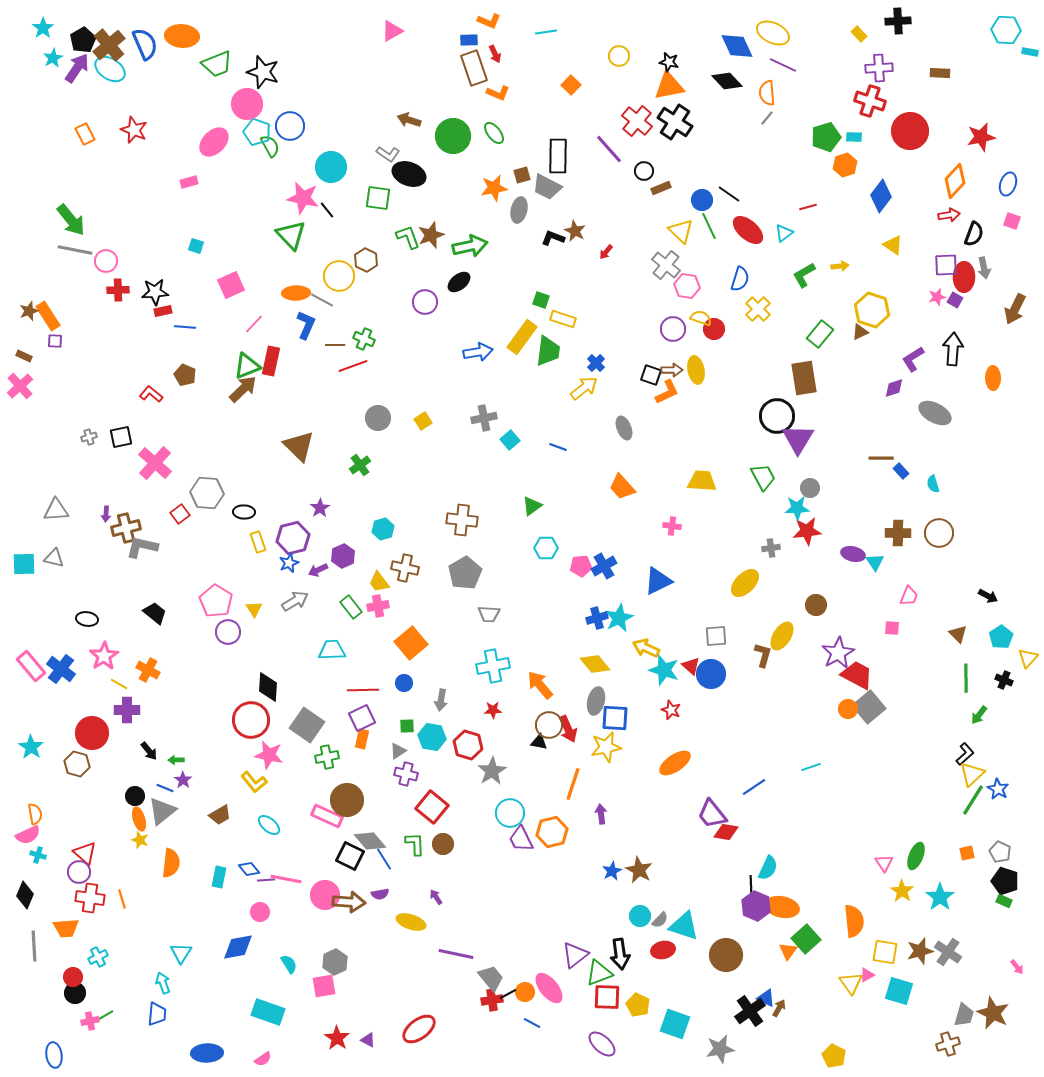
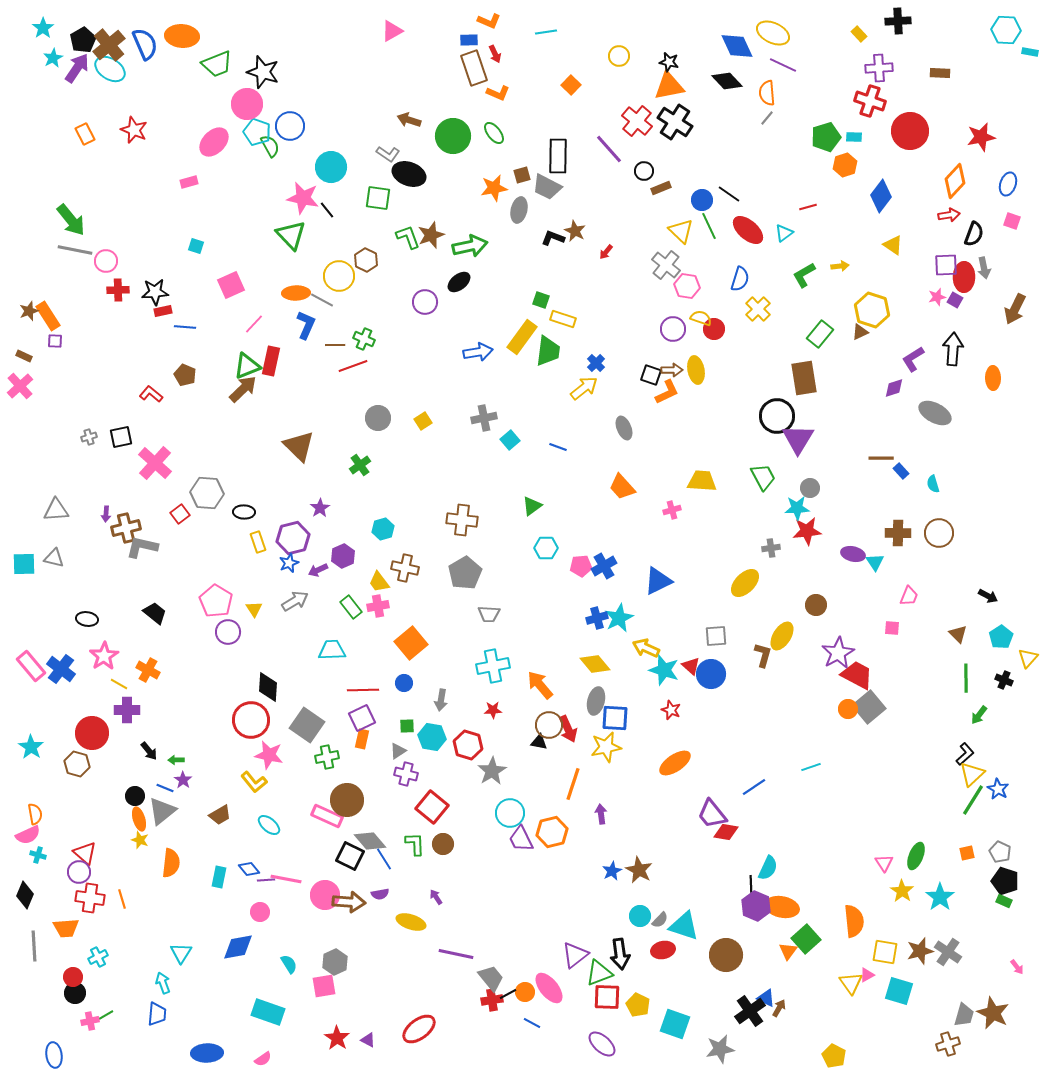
pink cross at (672, 526): moved 16 px up; rotated 24 degrees counterclockwise
